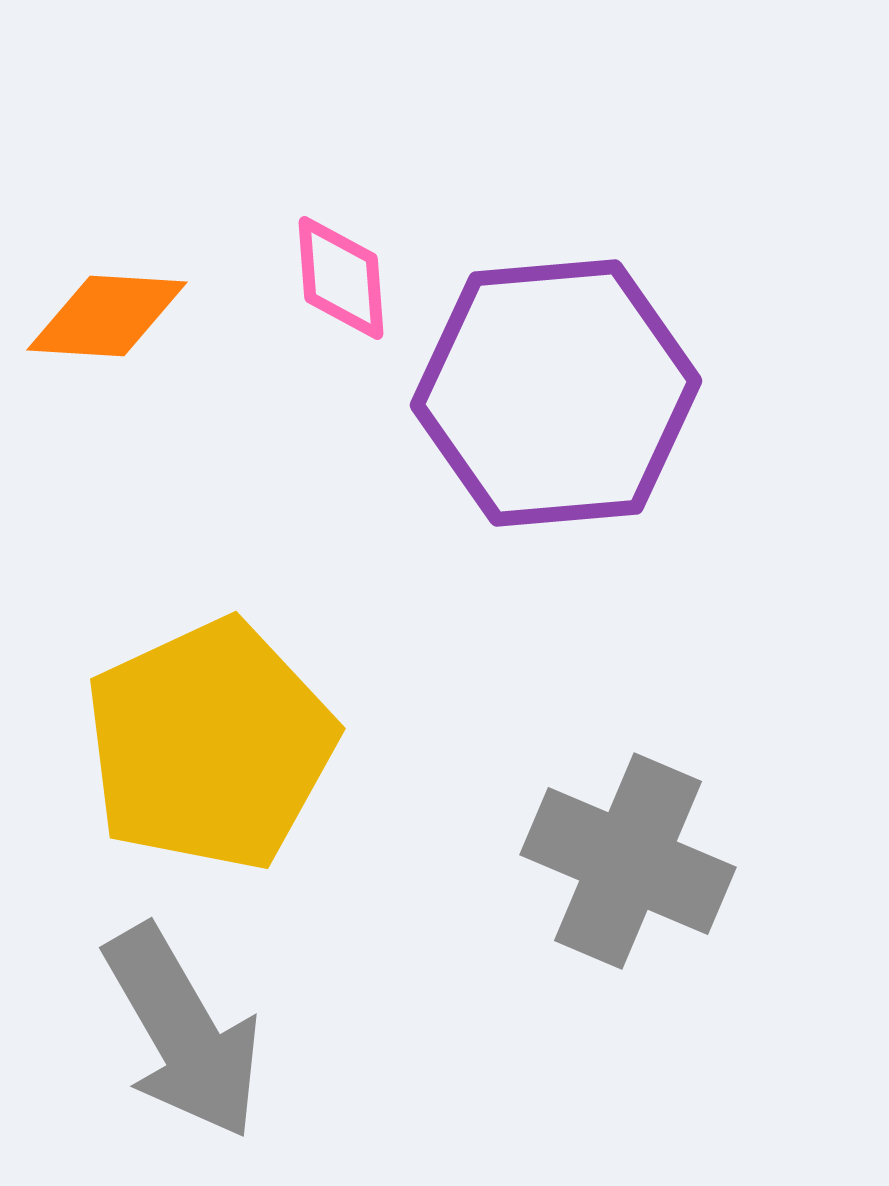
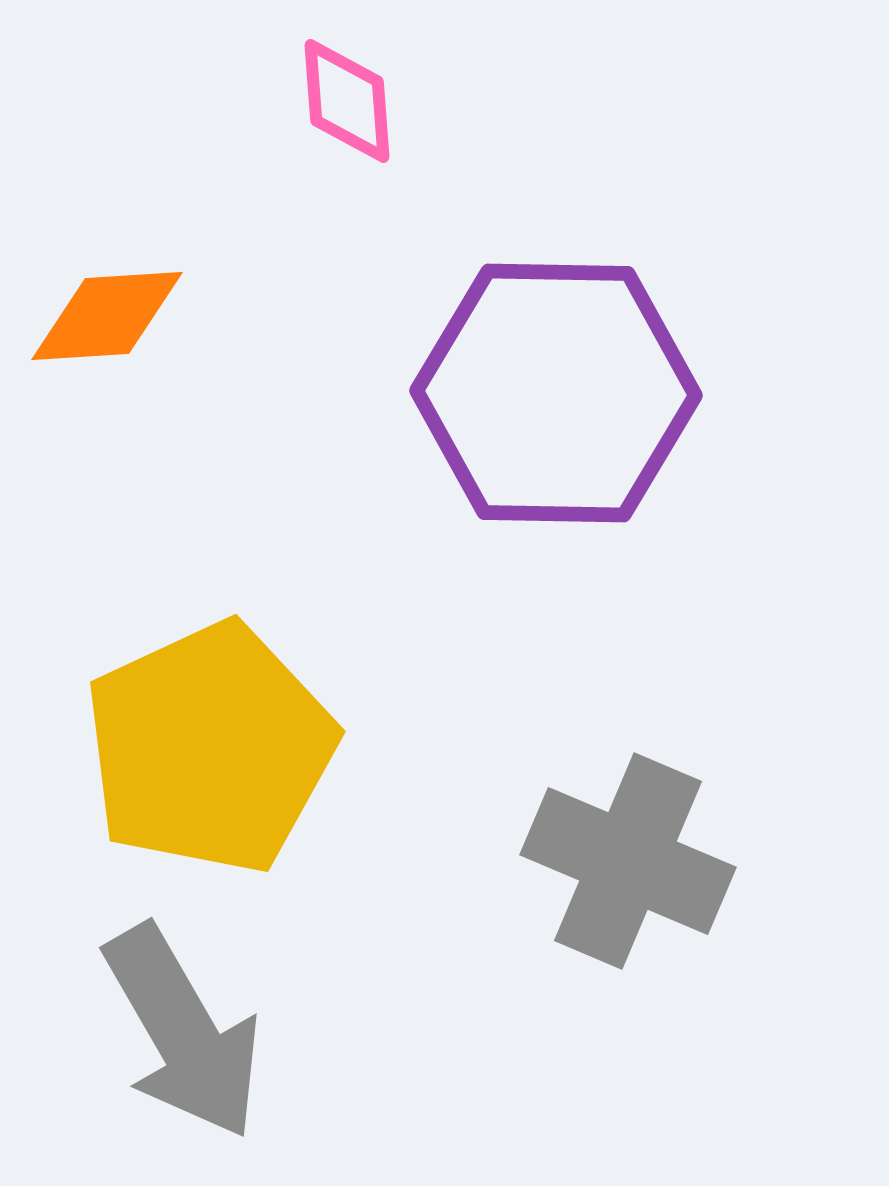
pink diamond: moved 6 px right, 177 px up
orange diamond: rotated 7 degrees counterclockwise
purple hexagon: rotated 6 degrees clockwise
yellow pentagon: moved 3 px down
